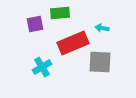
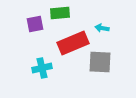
cyan cross: moved 1 px down; rotated 18 degrees clockwise
